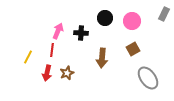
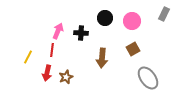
brown star: moved 1 px left, 4 px down
